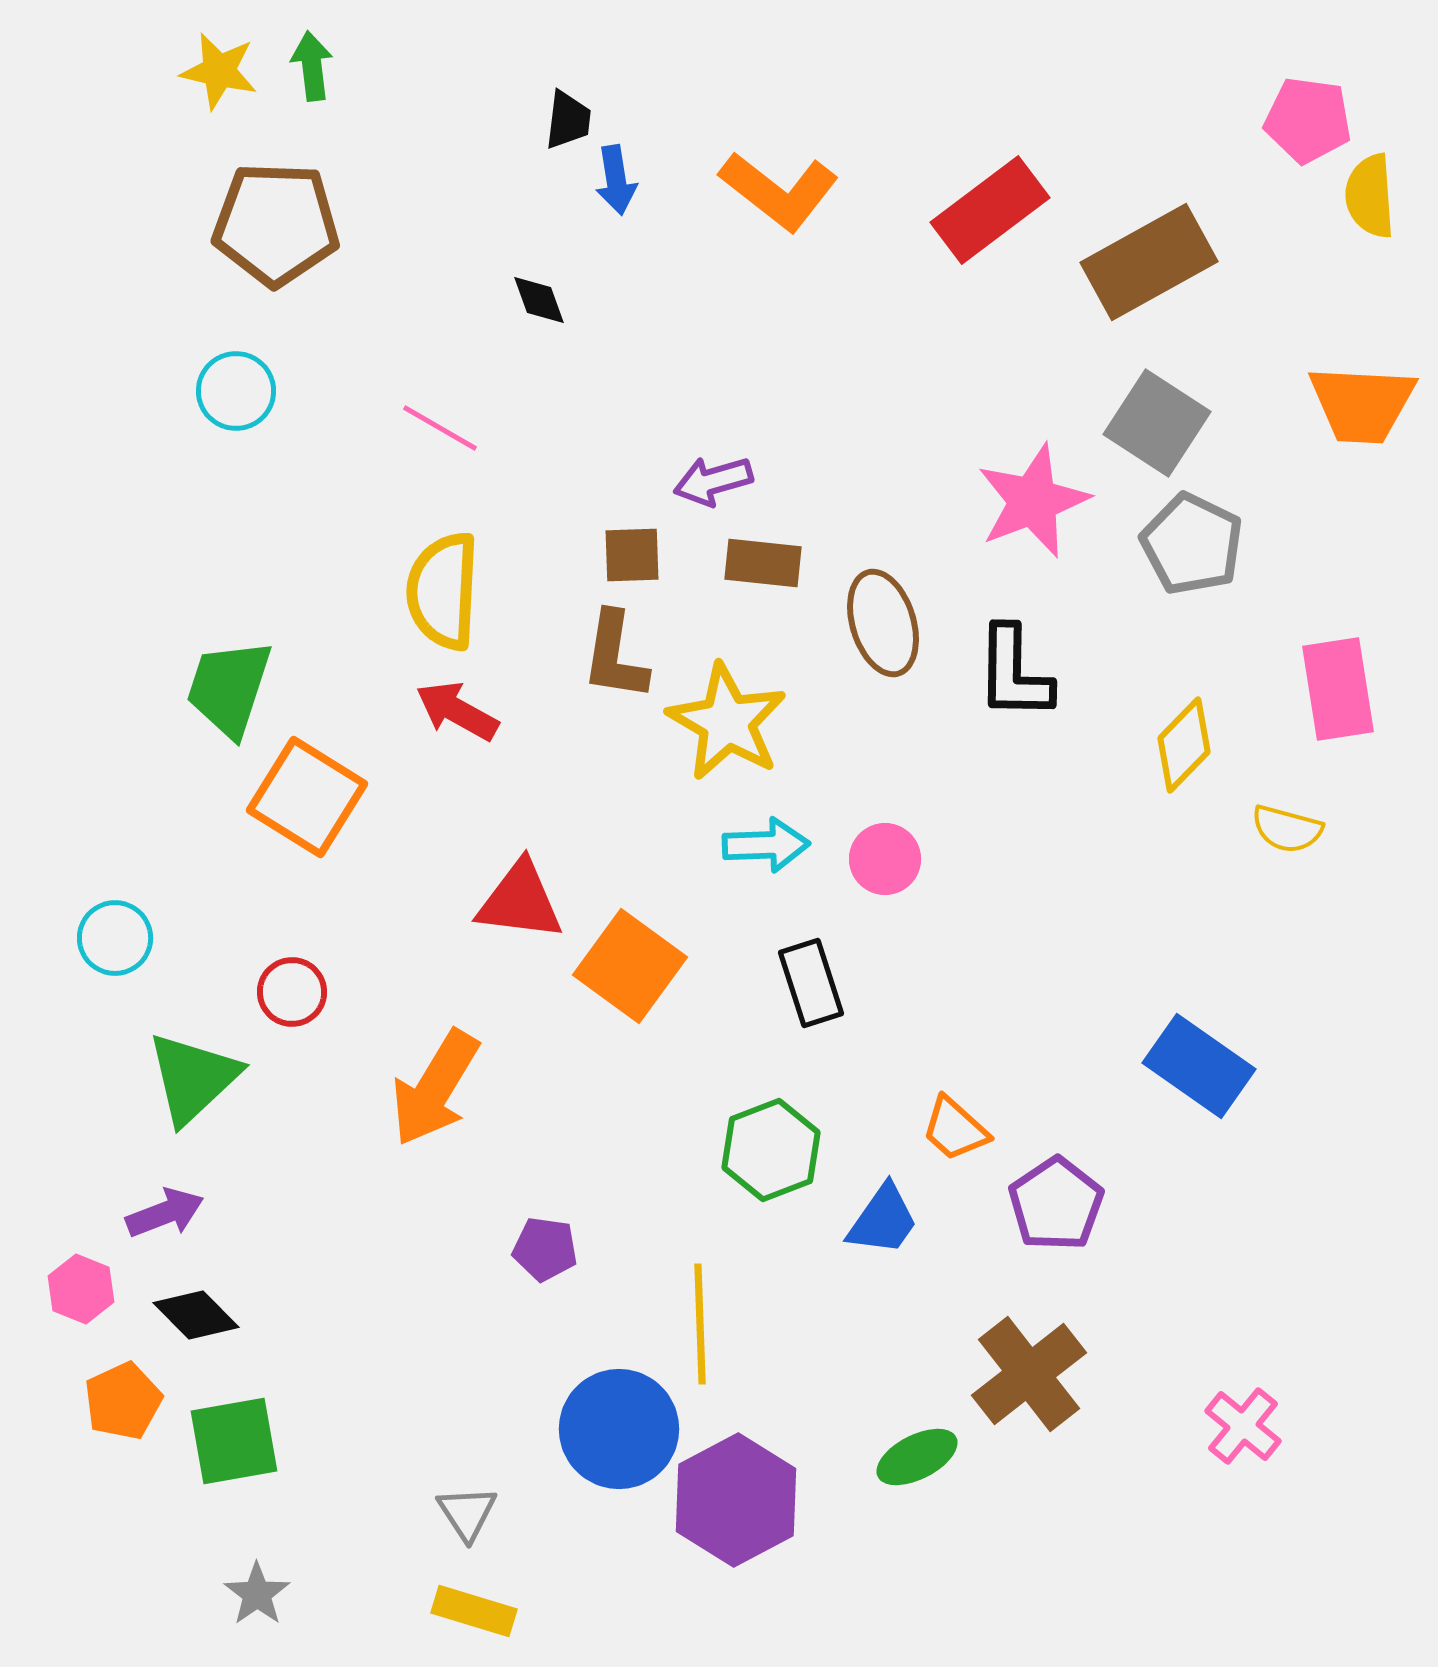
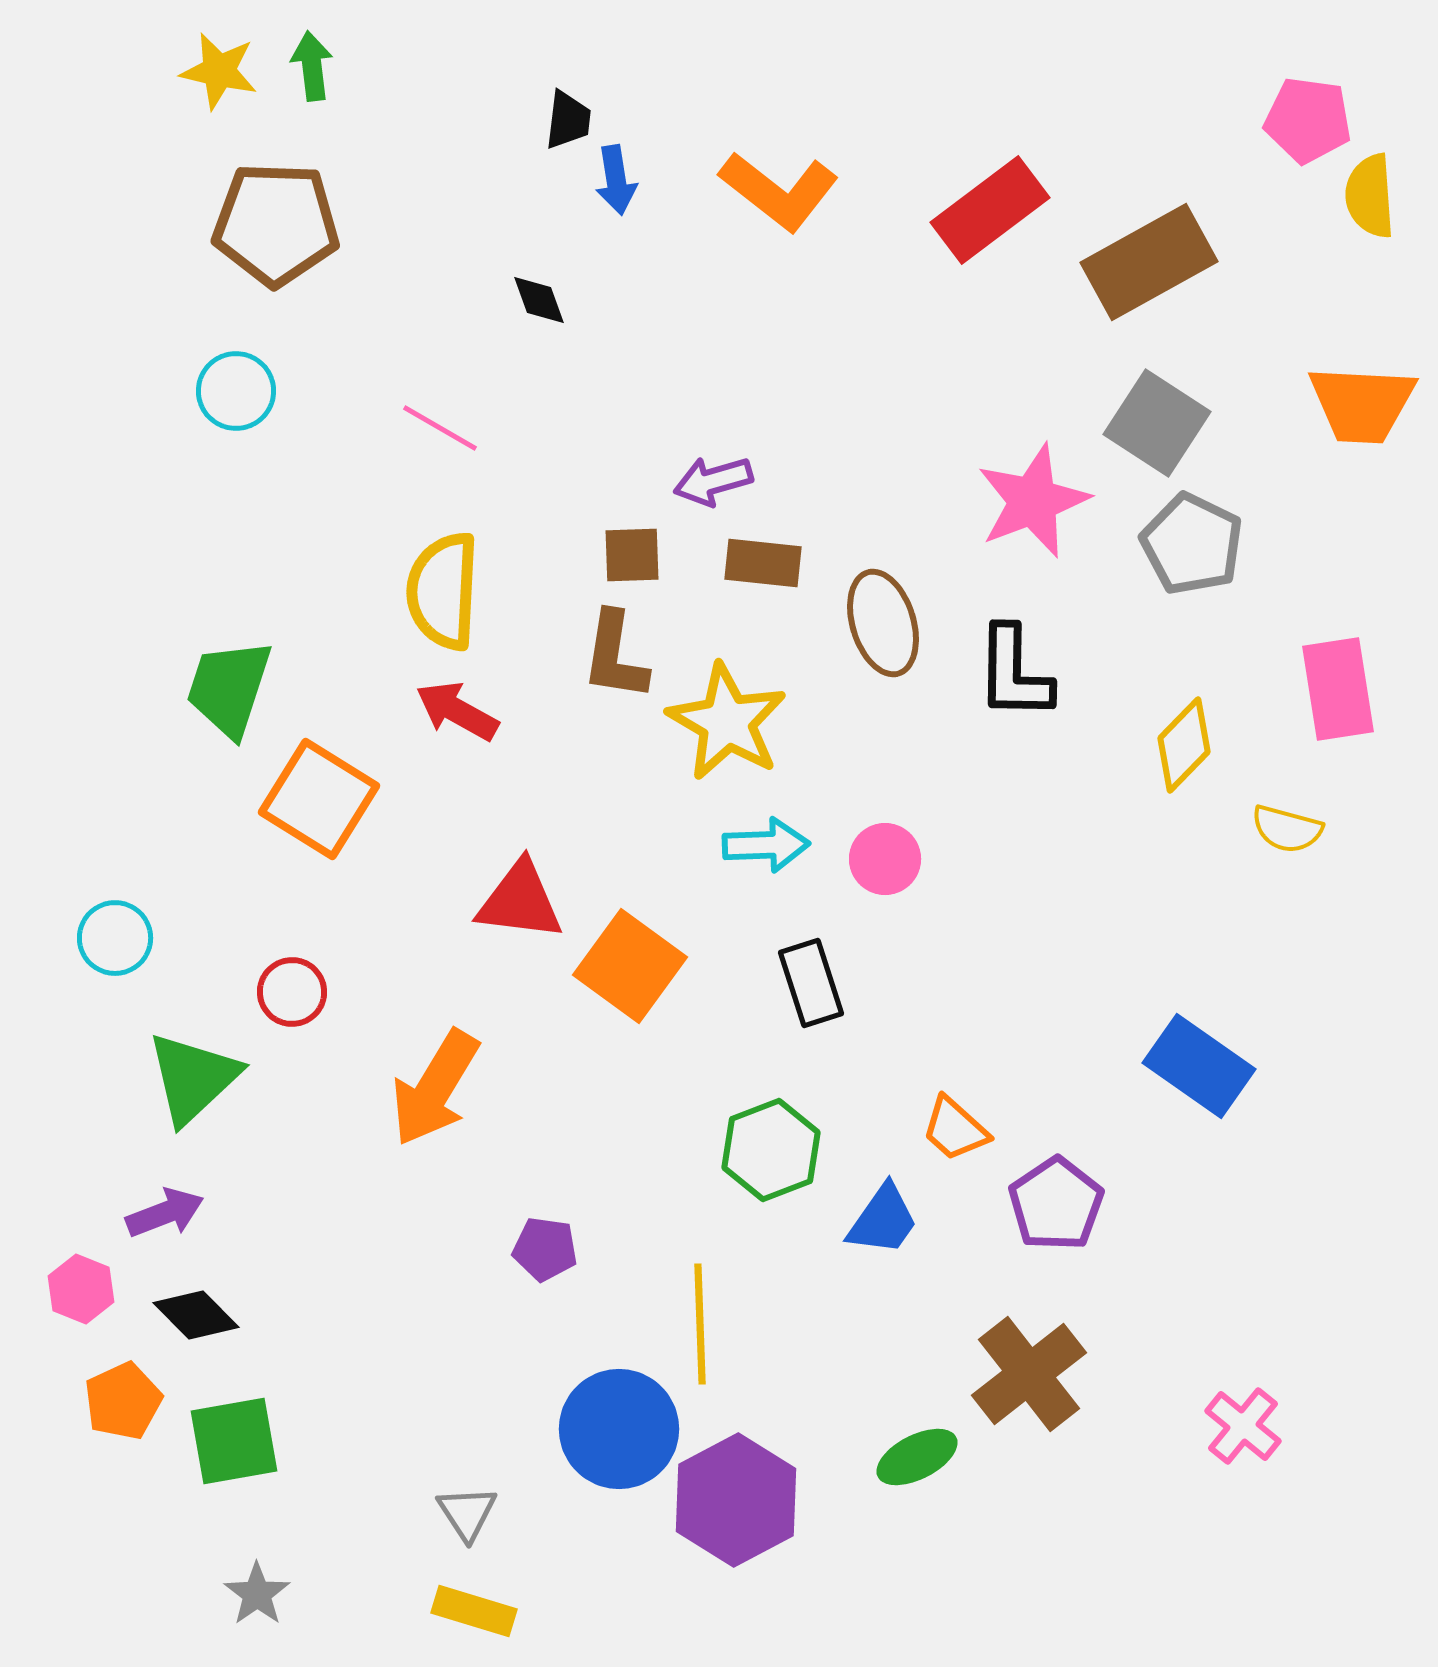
orange square at (307, 797): moved 12 px right, 2 px down
